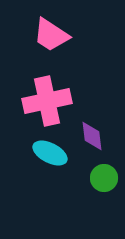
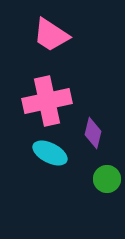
purple diamond: moved 1 px right, 3 px up; rotated 20 degrees clockwise
green circle: moved 3 px right, 1 px down
